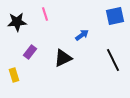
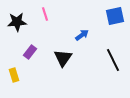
black triangle: rotated 30 degrees counterclockwise
